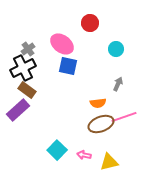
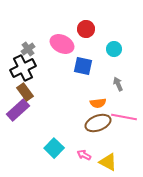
red circle: moved 4 px left, 6 px down
pink ellipse: rotated 10 degrees counterclockwise
cyan circle: moved 2 px left
blue square: moved 15 px right
gray arrow: rotated 48 degrees counterclockwise
brown rectangle: moved 2 px left, 2 px down; rotated 18 degrees clockwise
pink line: rotated 30 degrees clockwise
brown ellipse: moved 3 px left, 1 px up
cyan square: moved 3 px left, 2 px up
pink arrow: rotated 16 degrees clockwise
yellow triangle: moved 1 px left; rotated 42 degrees clockwise
